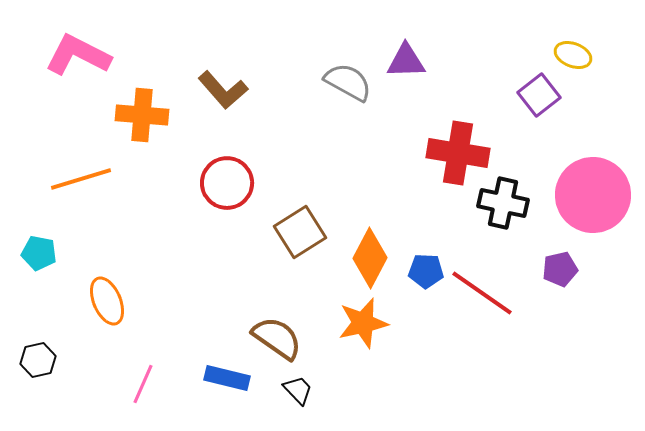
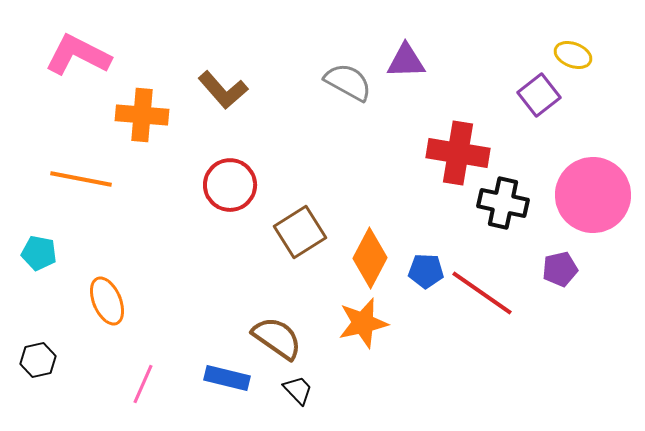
orange line: rotated 28 degrees clockwise
red circle: moved 3 px right, 2 px down
